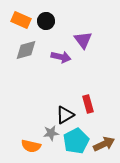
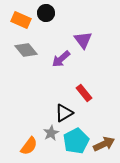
black circle: moved 8 px up
gray diamond: rotated 65 degrees clockwise
purple arrow: moved 2 px down; rotated 126 degrees clockwise
red rectangle: moved 4 px left, 11 px up; rotated 24 degrees counterclockwise
black triangle: moved 1 px left, 2 px up
gray star: rotated 21 degrees counterclockwise
orange semicircle: moved 2 px left; rotated 66 degrees counterclockwise
